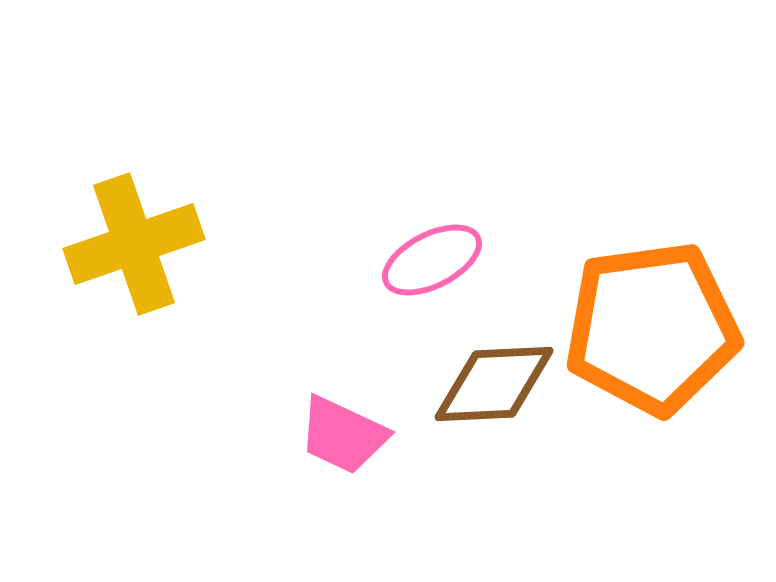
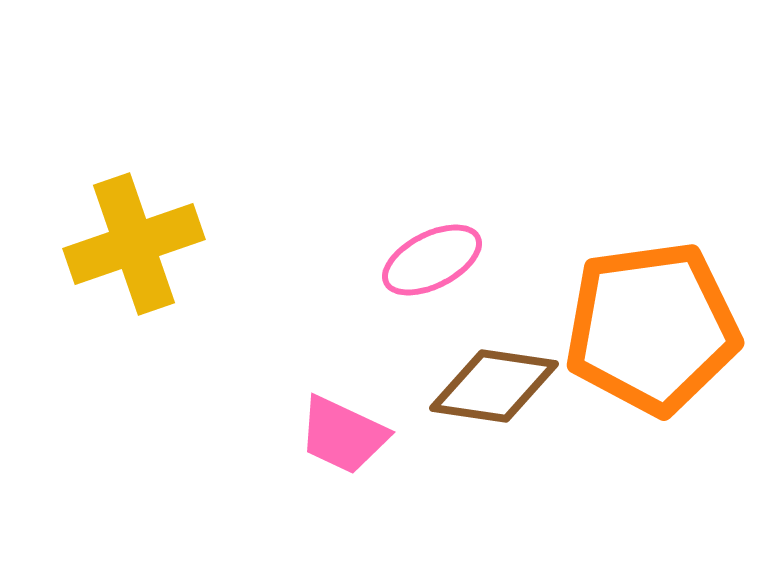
brown diamond: moved 2 px down; rotated 11 degrees clockwise
